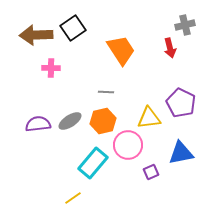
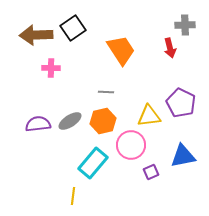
gray cross: rotated 12 degrees clockwise
yellow triangle: moved 2 px up
pink circle: moved 3 px right
blue triangle: moved 2 px right, 3 px down
yellow line: moved 2 px up; rotated 48 degrees counterclockwise
